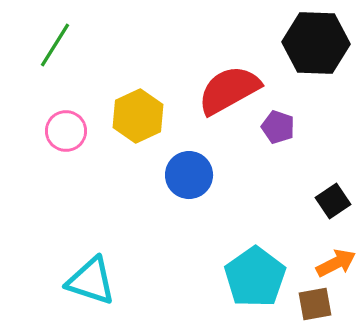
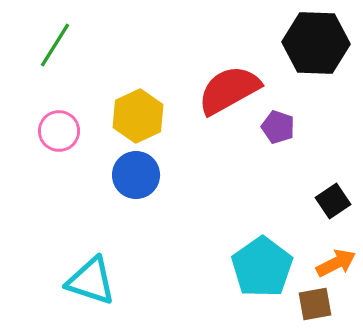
pink circle: moved 7 px left
blue circle: moved 53 px left
cyan pentagon: moved 7 px right, 10 px up
